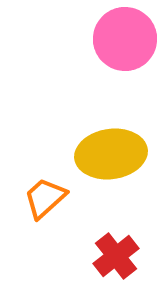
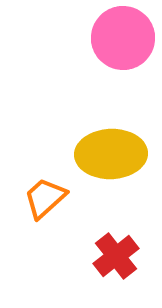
pink circle: moved 2 px left, 1 px up
yellow ellipse: rotated 6 degrees clockwise
